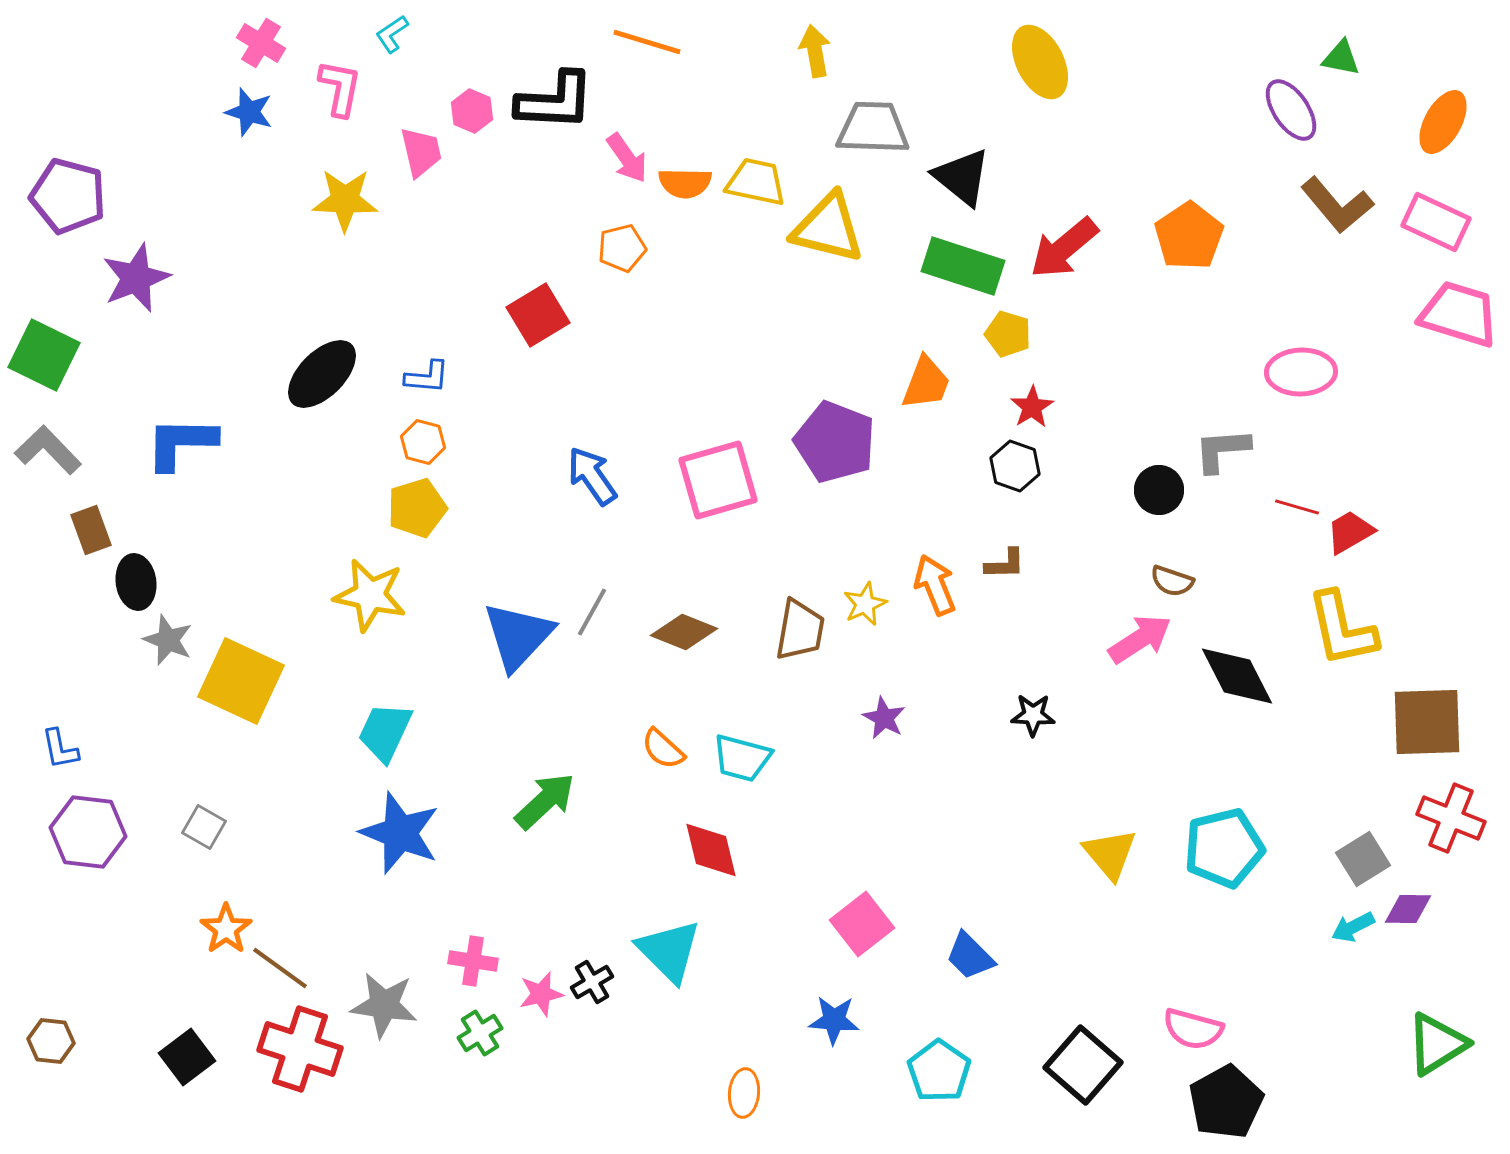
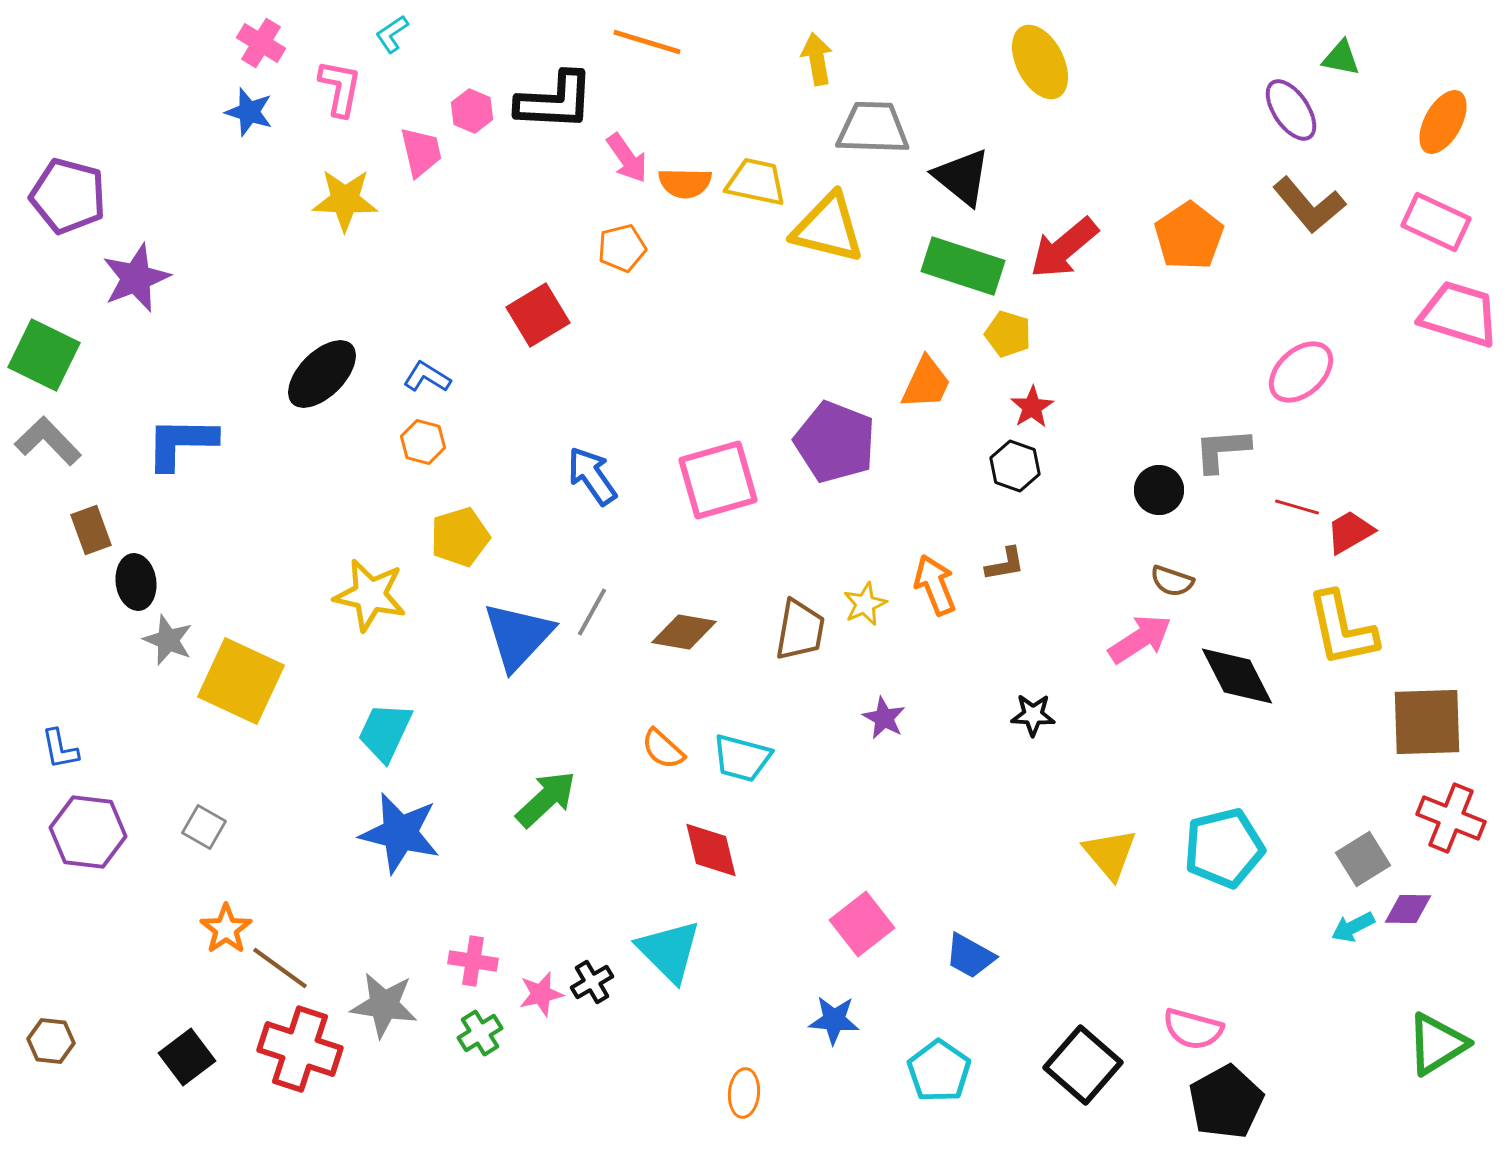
yellow arrow at (815, 51): moved 2 px right, 8 px down
brown L-shape at (1337, 205): moved 28 px left
pink ellipse at (1301, 372): rotated 40 degrees counterclockwise
blue L-shape at (427, 377): rotated 153 degrees counterclockwise
orange trapezoid at (926, 383): rotated 4 degrees clockwise
gray L-shape at (48, 450): moved 9 px up
yellow pentagon at (417, 508): moved 43 px right, 29 px down
brown L-shape at (1005, 564): rotated 9 degrees counterclockwise
brown diamond at (684, 632): rotated 12 degrees counterclockwise
green arrow at (545, 801): moved 1 px right, 2 px up
blue star at (400, 833): rotated 8 degrees counterclockwise
blue trapezoid at (970, 956): rotated 16 degrees counterclockwise
